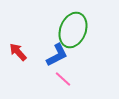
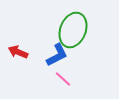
red arrow: rotated 24 degrees counterclockwise
